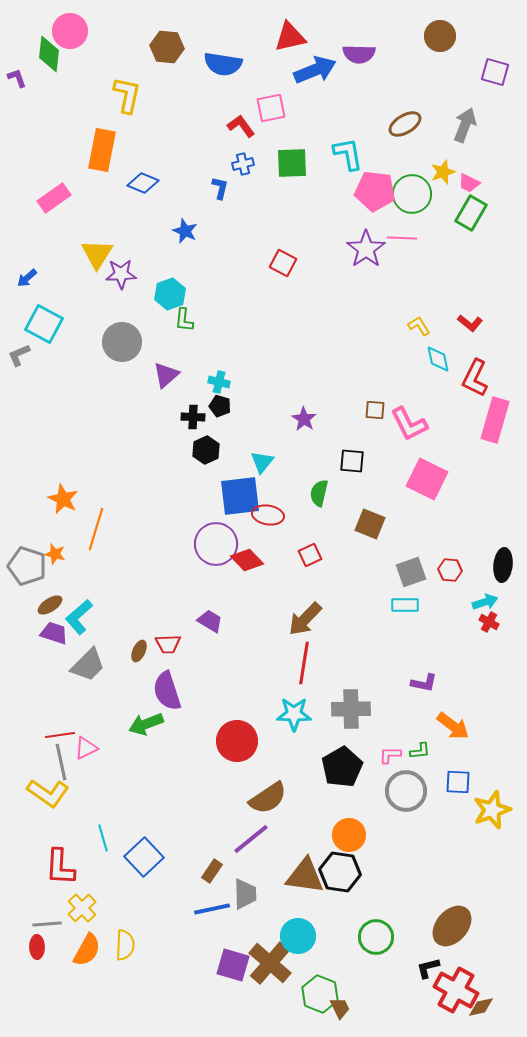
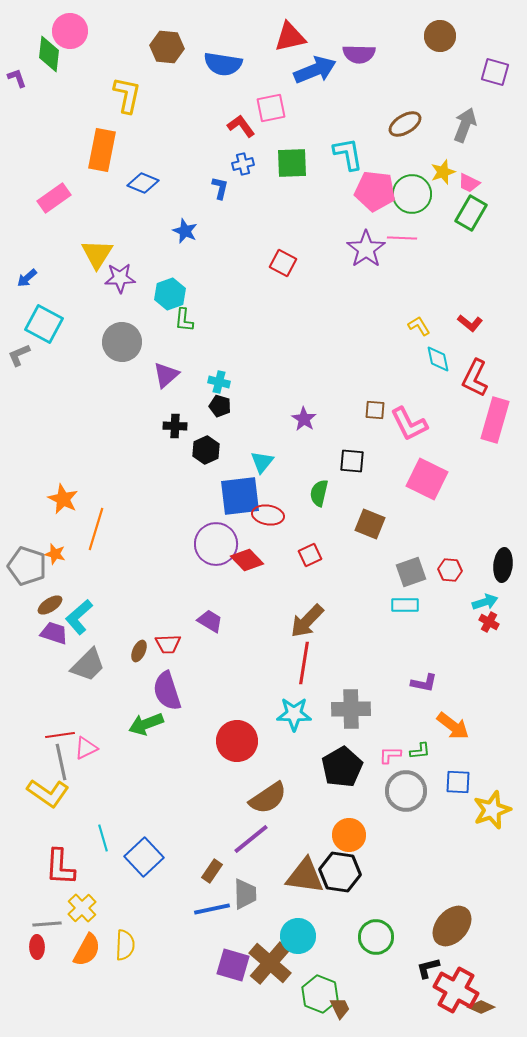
purple star at (121, 274): moved 1 px left, 4 px down
black cross at (193, 417): moved 18 px left, 9 px down
brown arrow at (305, 619): moved 2 px right, 2 px down
brown diamond at (481, 1007): rotated 36 degrees clockwise
